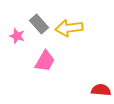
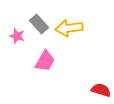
red semicircle: rotated 12 degrees clockwise
